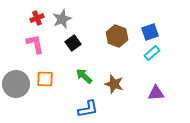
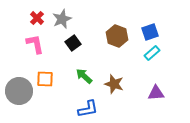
red cross: rotated 24 degrees counterclockwise
gray circle: moved 3 px right, 7 px down
